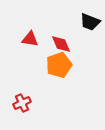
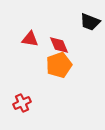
red diamond: moved 2 px left, 1 px down
